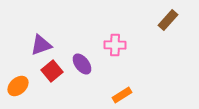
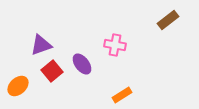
brown rectangle: rotated 10 degrees clockwise
pink cross: rotated 10 degrees clockwise
